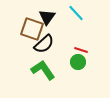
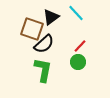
black triangle: moved 4 px right; rotated 18 degrees clockwise
red line: moved 1 px left, 4 px up; rotated 64 degrees counterclockwise
green L-shape: rotated 45 degrees clockwise
